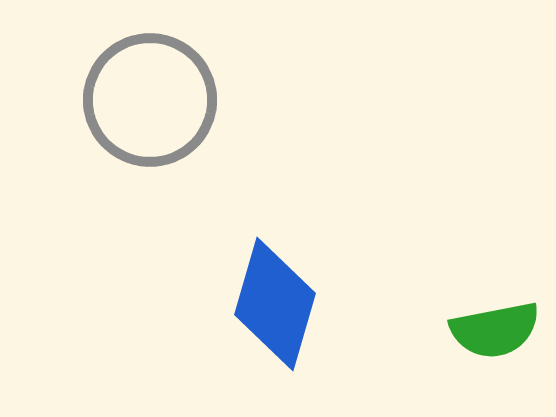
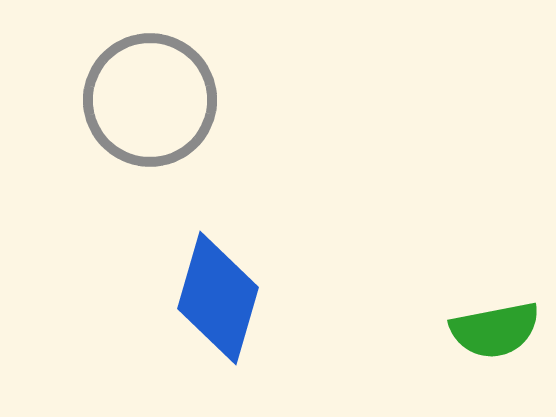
blue diamond: moved 57 px left, 6 px up
